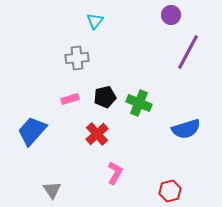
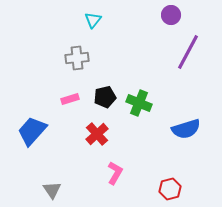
cyan triangle: moved 2 px left, 1 px up
red hexagon: moved 2 px up
